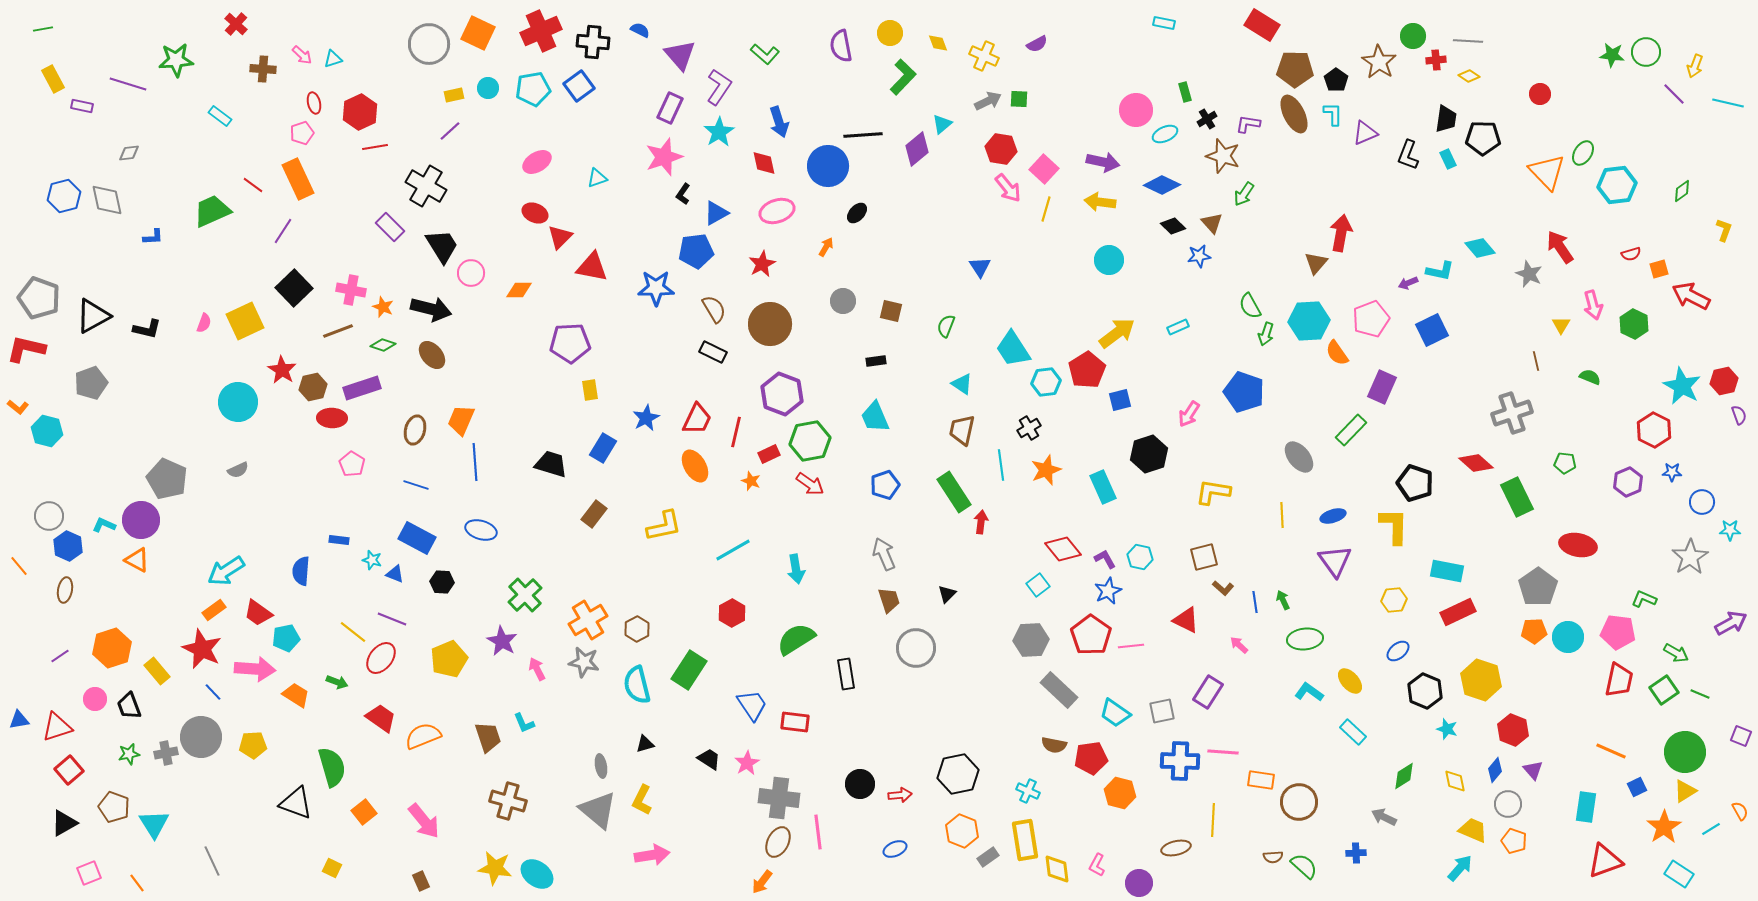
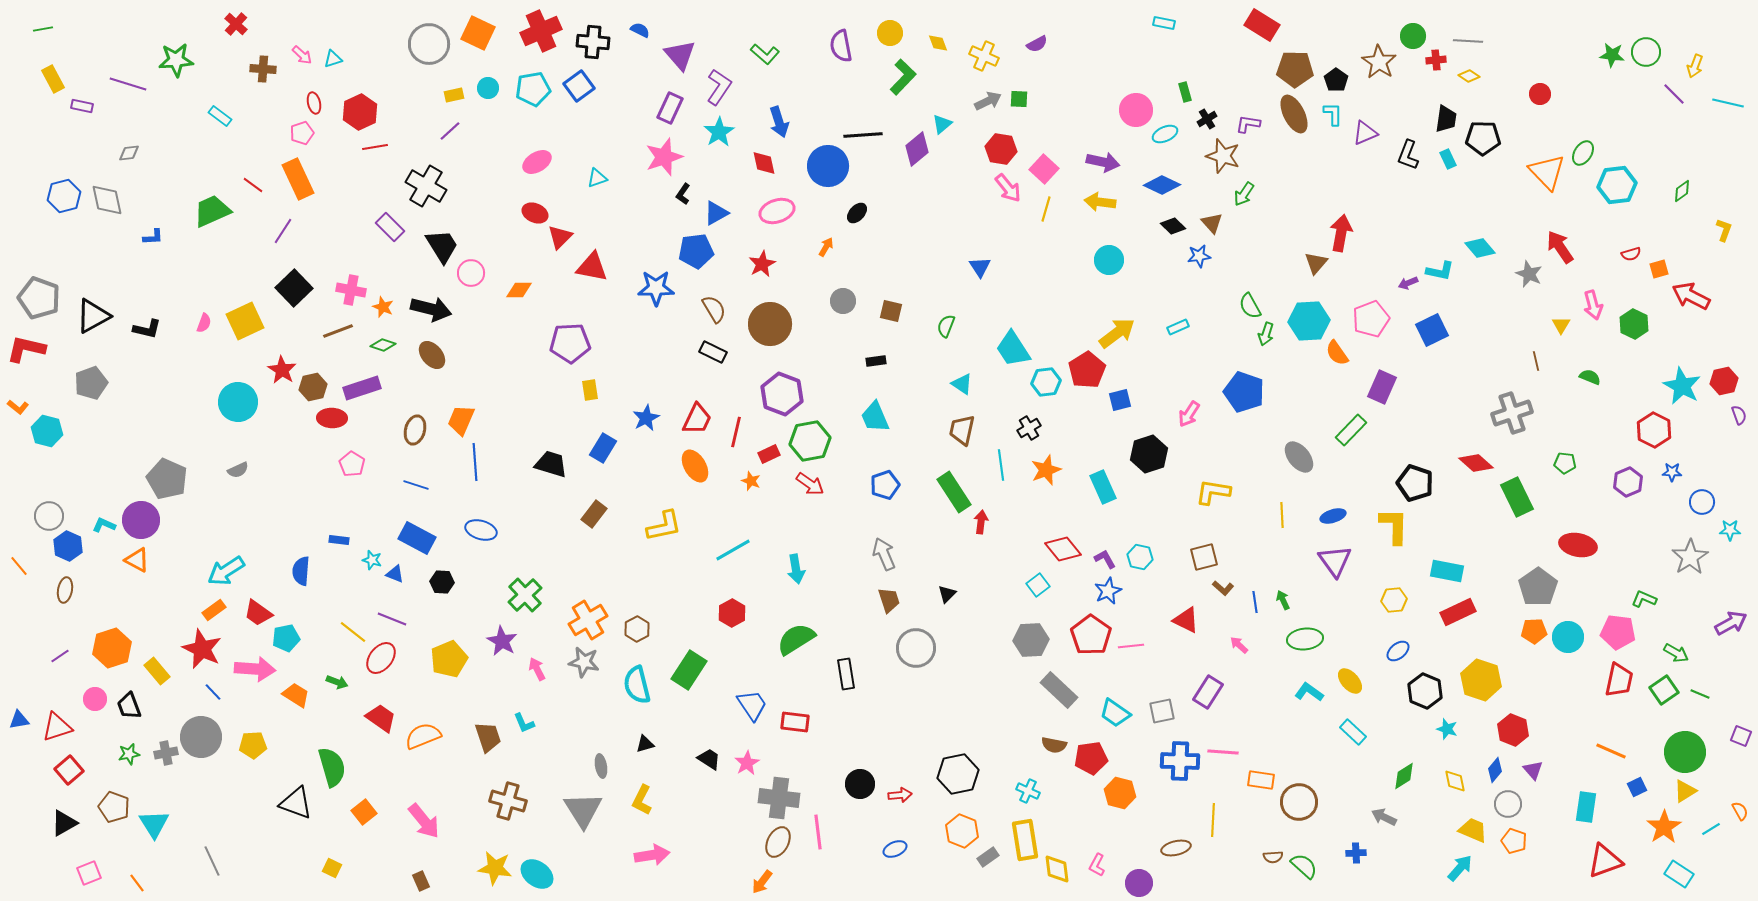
gray triangle at (598, 810): moved 15 px left; rotated 18 degrees clockwise
